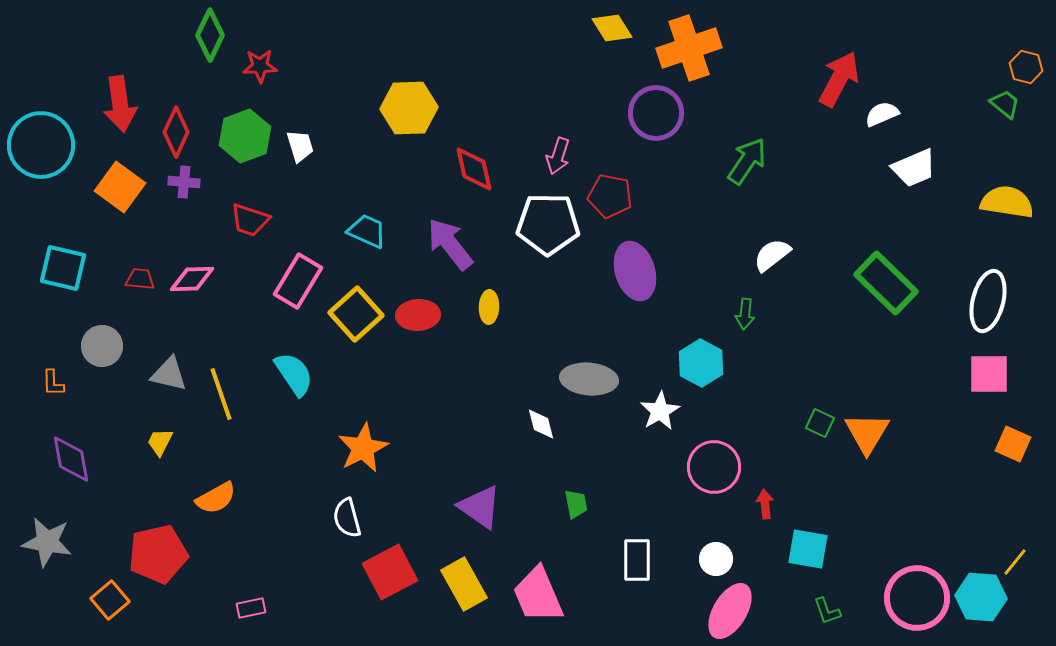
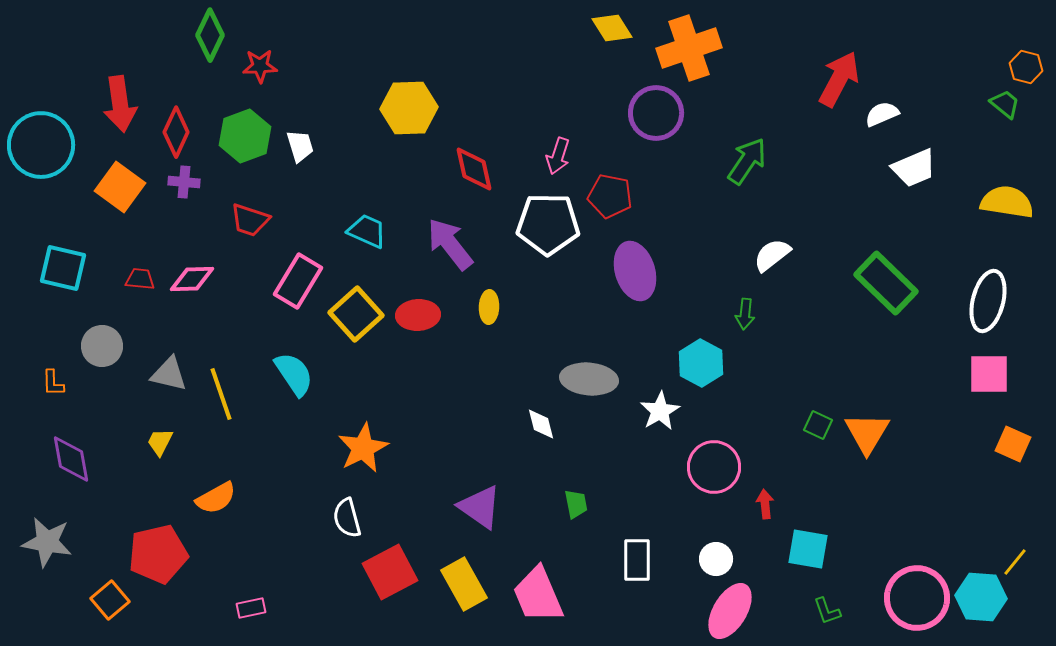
green square at (820, 423): moved 2 px left, 2 px down
